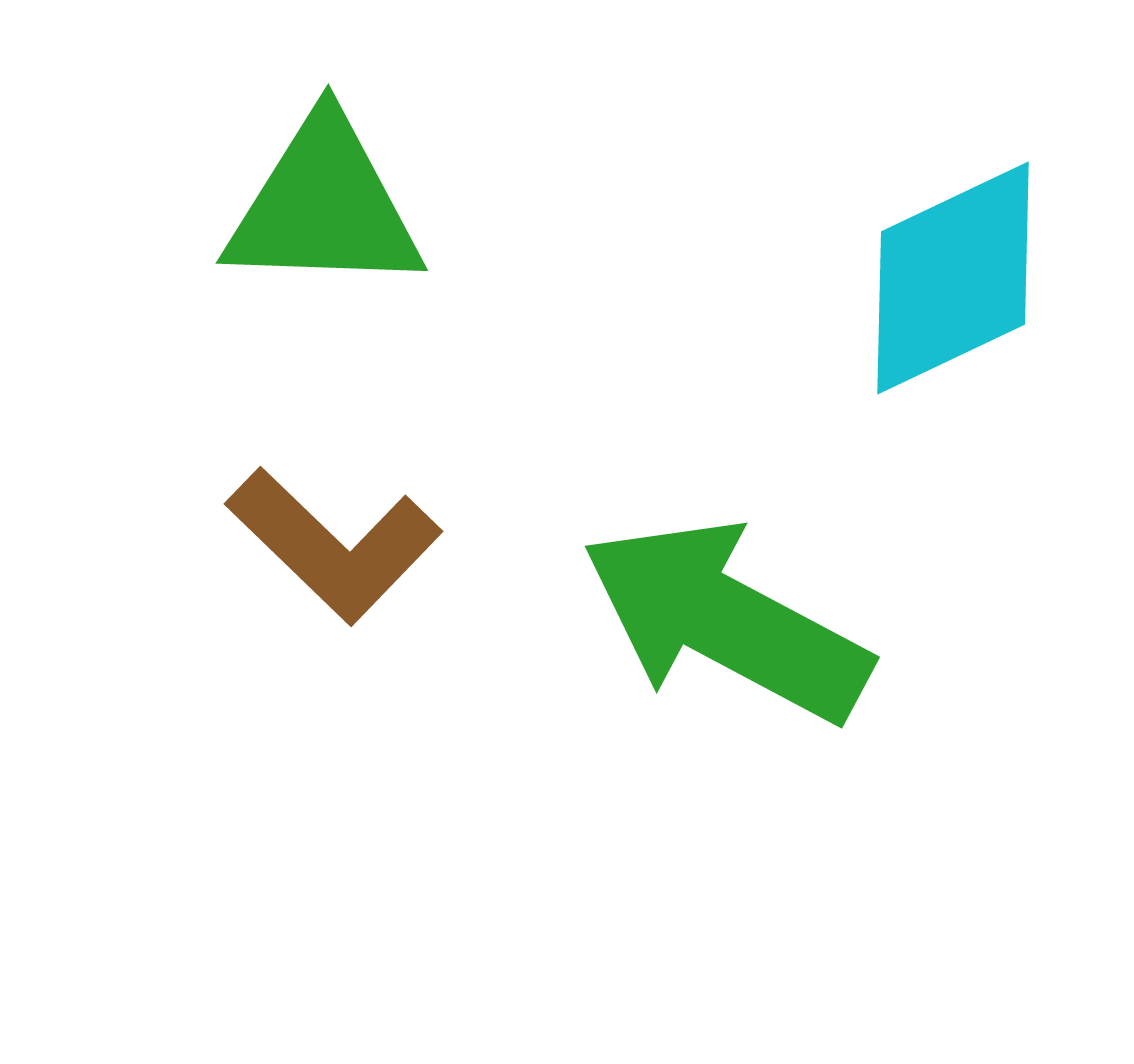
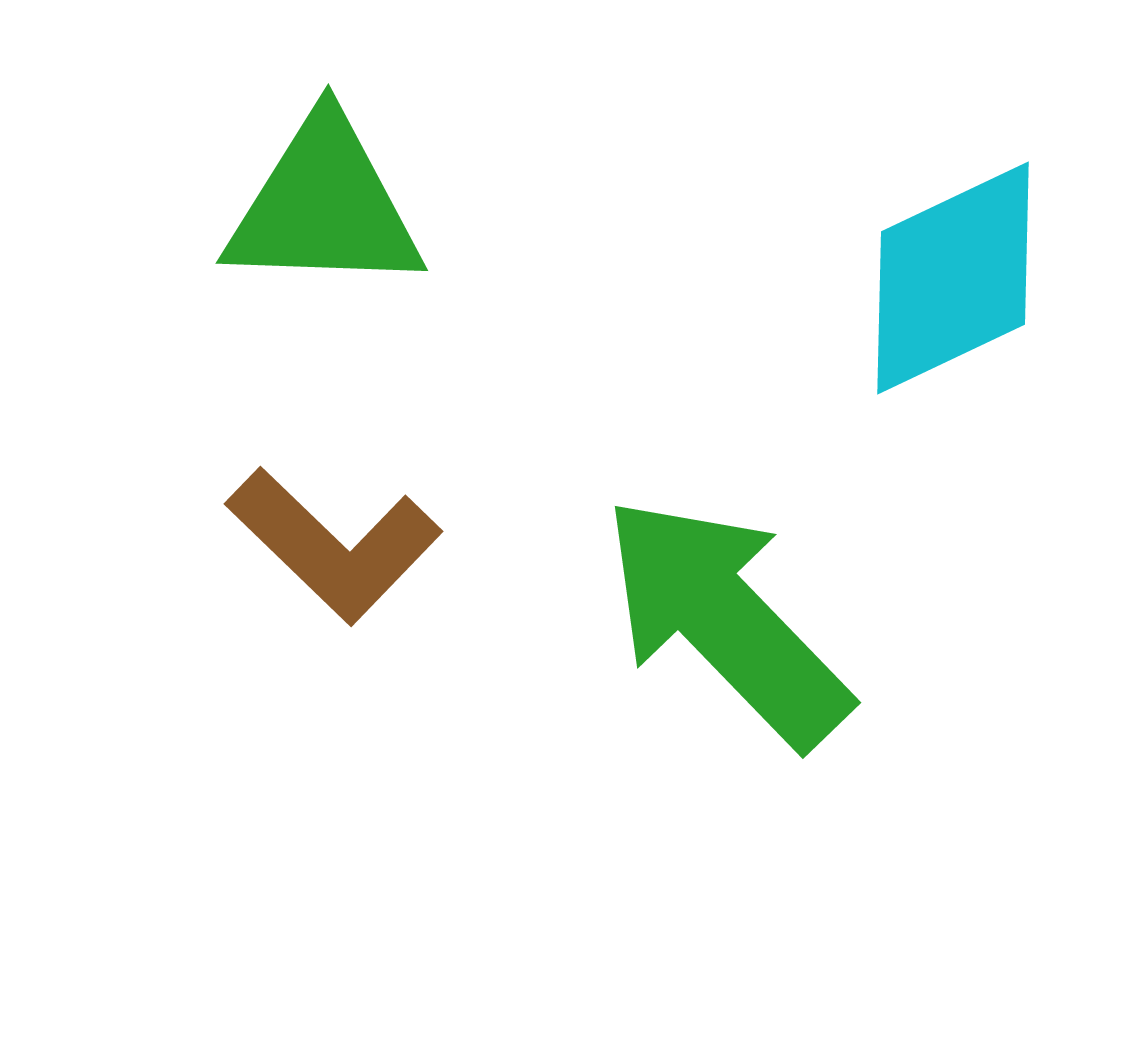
green arrow: rotated 18 degrees clockwise
